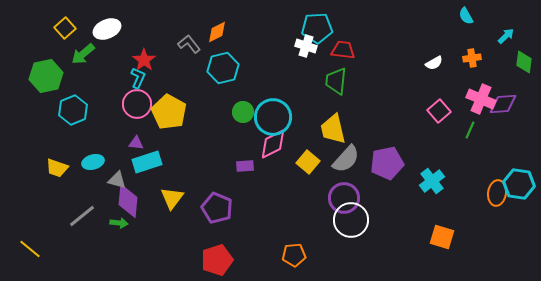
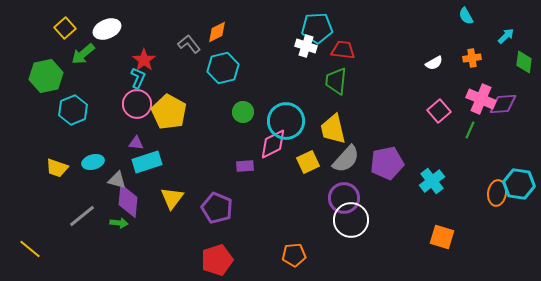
cyan circle at (273, 117): moved 13 px right, 4 px down
yellow square at (308, 162): rotated 25 degrees clockwise
